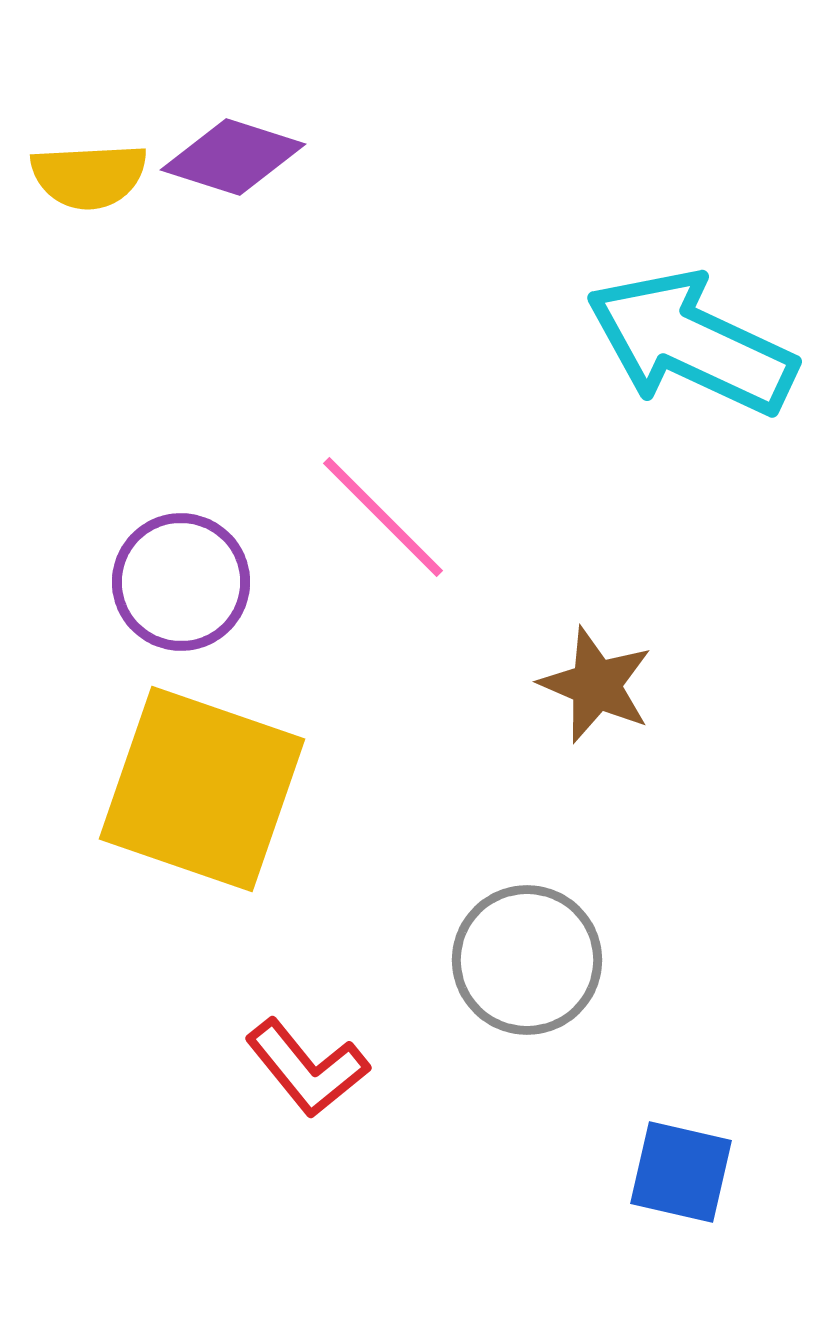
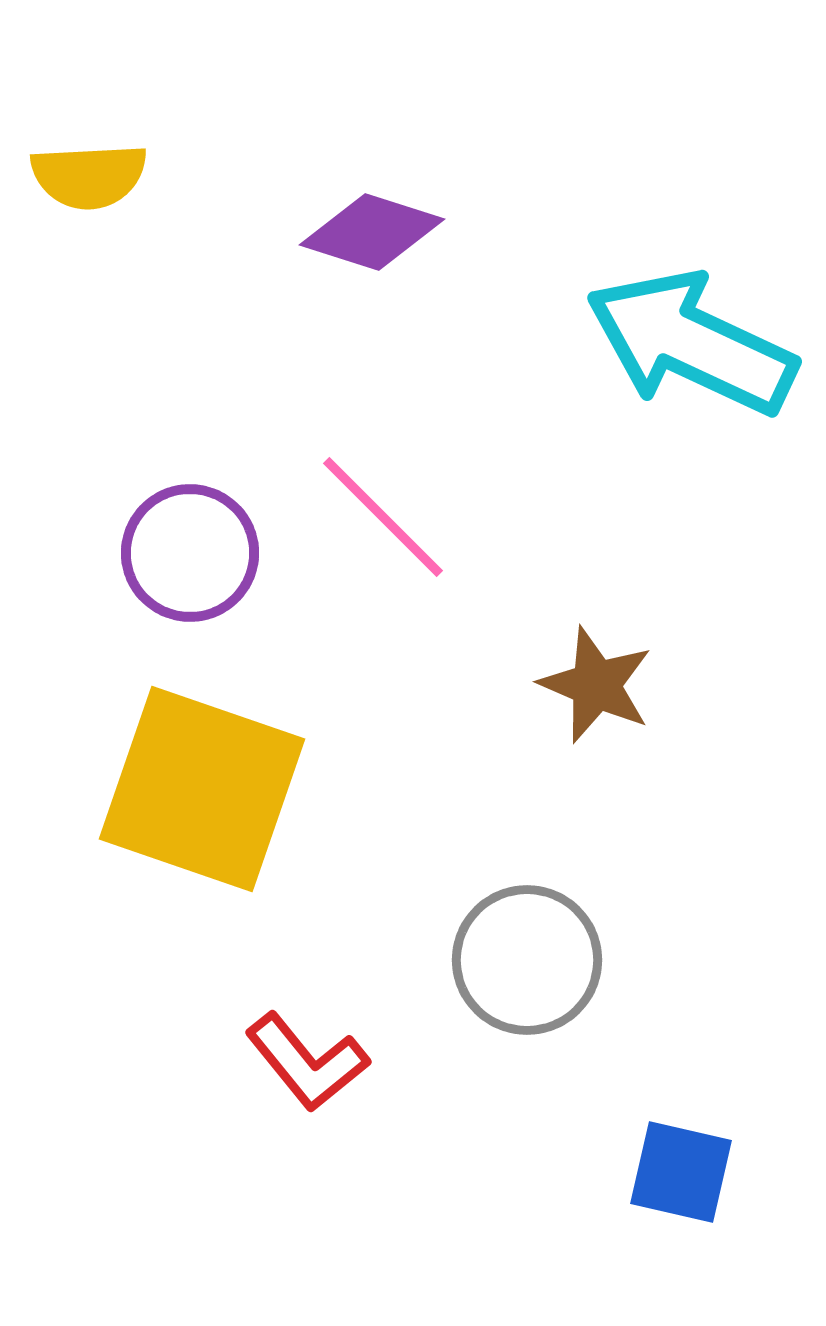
purple diamond: moved 139 px right, 75 px down
purple circle: moved 9 px right, 29 px up
red L-shape: moved 6 px up
